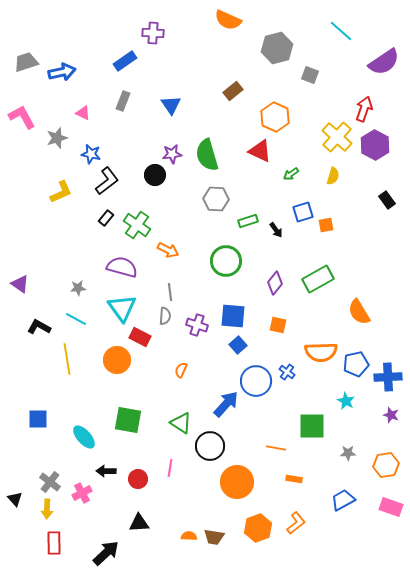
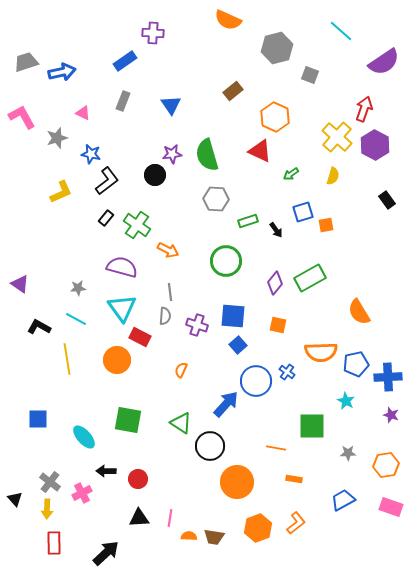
green rectangle at (318, 279): moved 8 px left, 1 px up
pink line at (170, 468): moved 50 px down
black triangle at (139, 523): moved 5 px up
